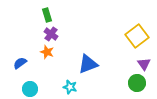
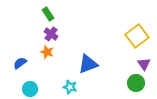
green rectangle: moved 1 px right, 1 px up; rotated 16 degrees counterclockwise
green circle: moved 1 px left
